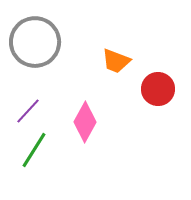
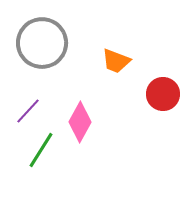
gray circle: moved 7 px right, 1 px down
red circle: moved 5 px right, 5 px down
pink diamond: moved 5 px left
green line: moved 7 px right
